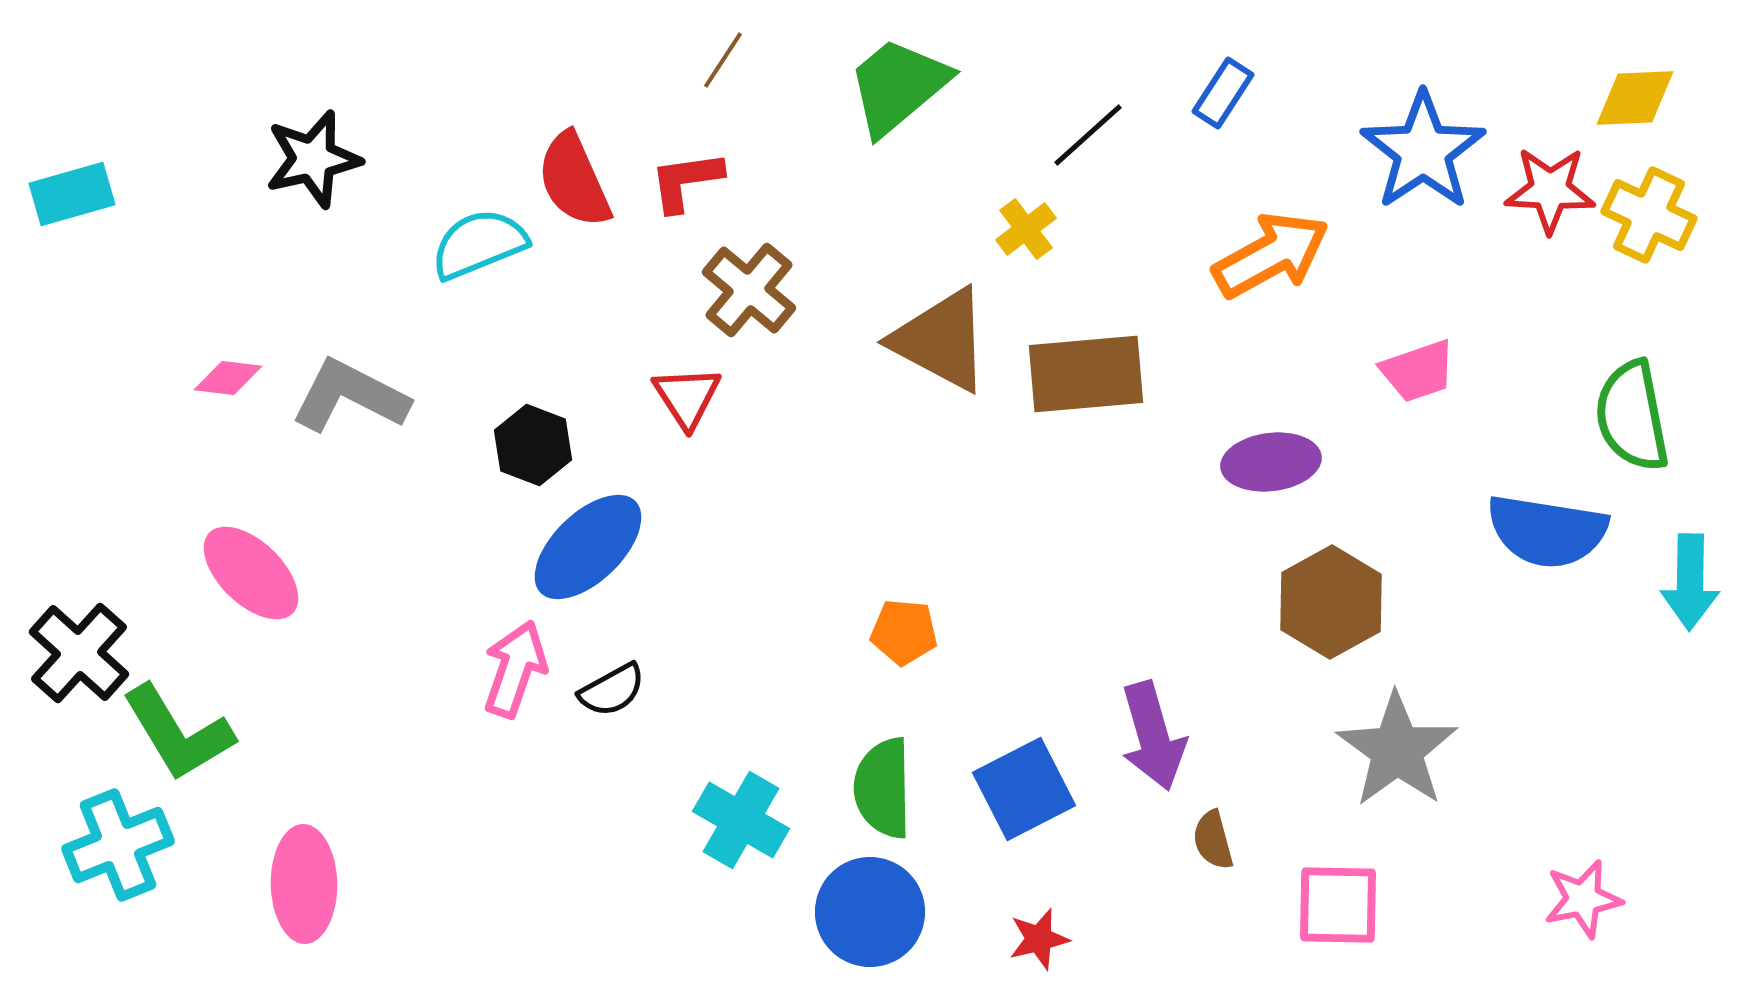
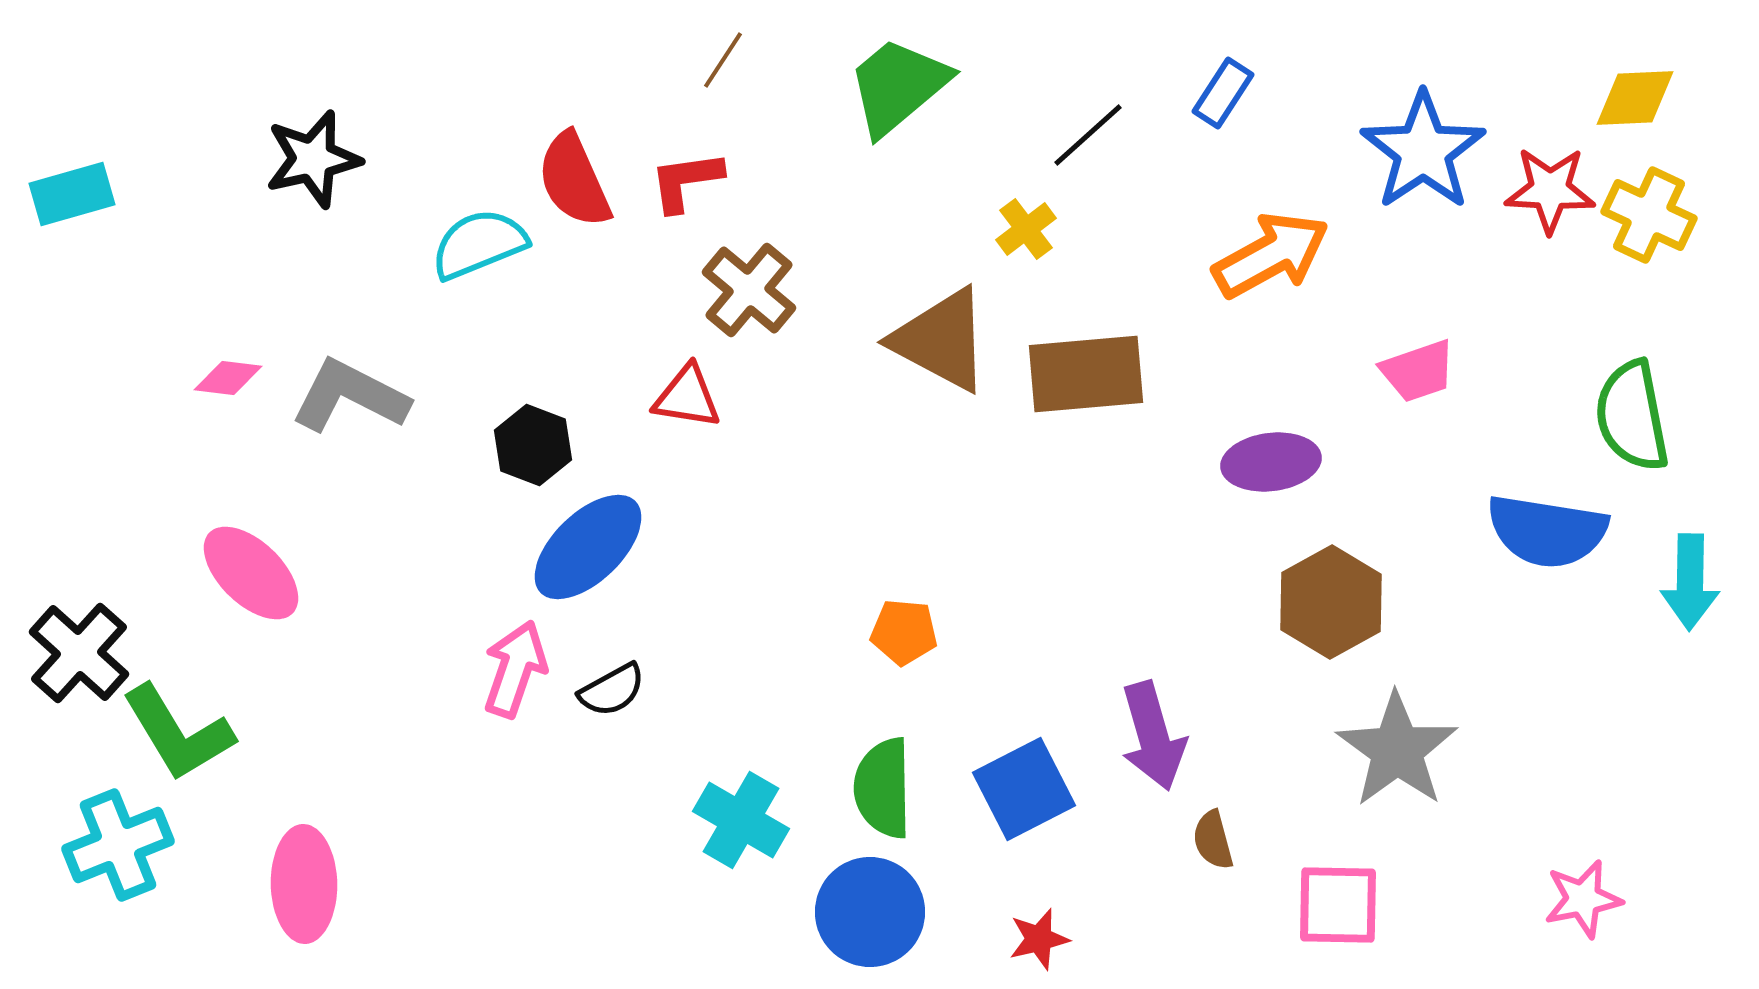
red triangle at (687, 397): rotated 48 degrees counterclockwise
